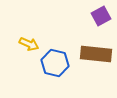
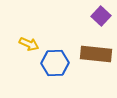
purple square: rotated 18 degrees counterclockwise
blue hexagon: rotated 16 degrees counterclockwise
